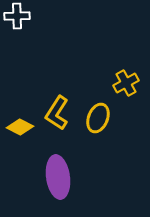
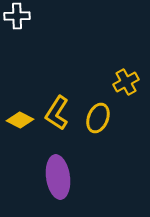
yellow cross: moved 1 px up
yellow diamond: moved 7 px up
